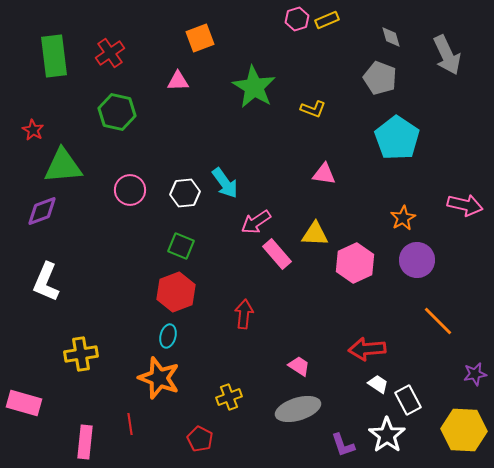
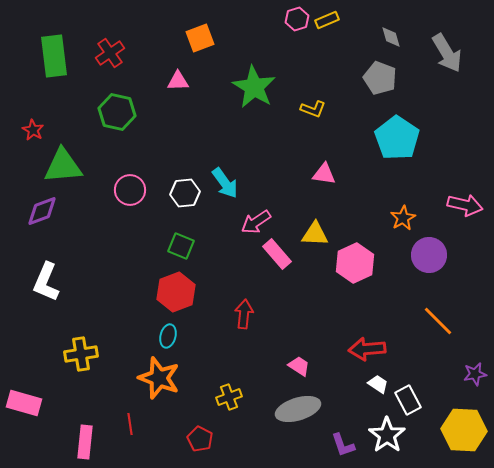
gray arrow at (447, 55): moved 2 px up; rotated 6 degrees counterclockwise
purple circle at (417, 260): moved 12 px right, 5 px up
